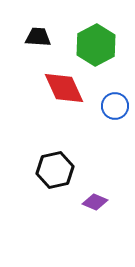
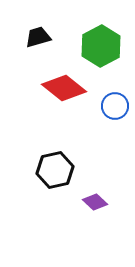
black trapezoid: rotated 20 degrees counterclockwise
green hexagon: moved 5 px right, 1 px down
red diamond: rotated 27 degrees counterclockwise
purple diamond: rotated 20 degrees clockwise
